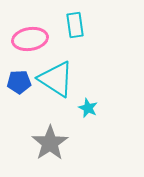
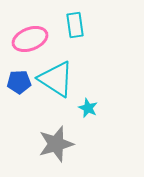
pink ellipse: rotated 12 degrees counterclockwise
gray star: moved 6 px right, 1 px down; rotated 18 degrees clockwise
